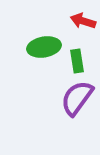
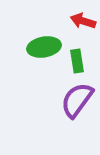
purple semicircle: moved 2 px down
